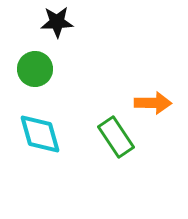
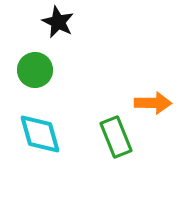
black star: moved 1 px right; rotated 28 degrees clockwise
green circle: moved 1 px down
green rectangle: rotated 12 degrees clockwise
